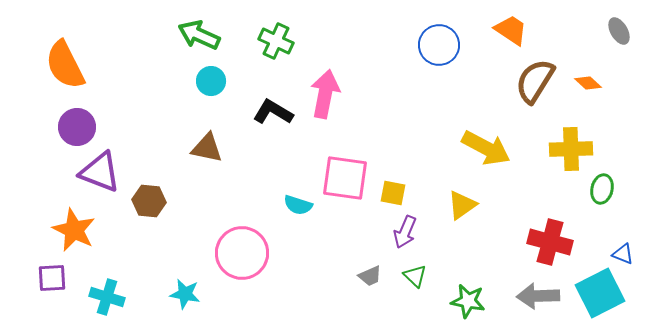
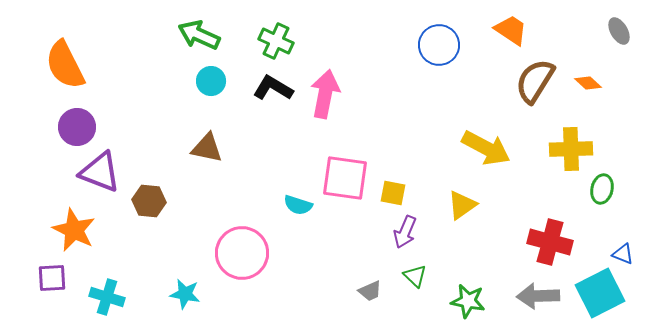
black L-shape: moved 24 px up
gray trapezoid: moved 15 px down
